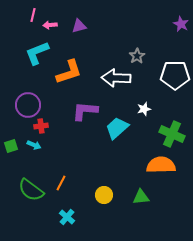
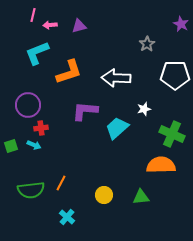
gray star: moved 10 px right, 12 px up
red cross: moved 2 px down
green semicircle: rotated 44 degrees counterclockwise
